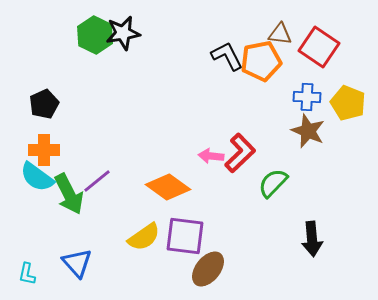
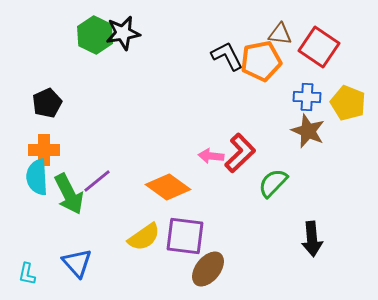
black pentagon: moved 3 px right, 1 px up
cyan semicircle: rotated 51 degrees clockwise
